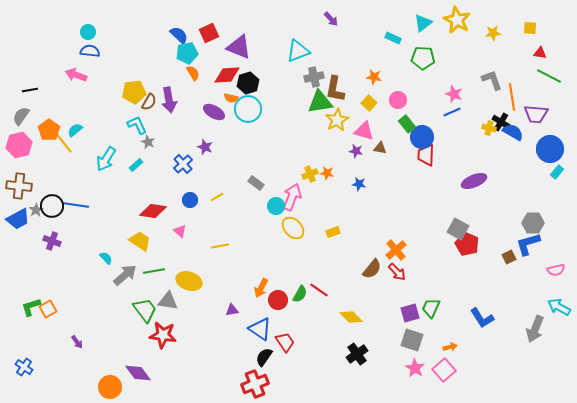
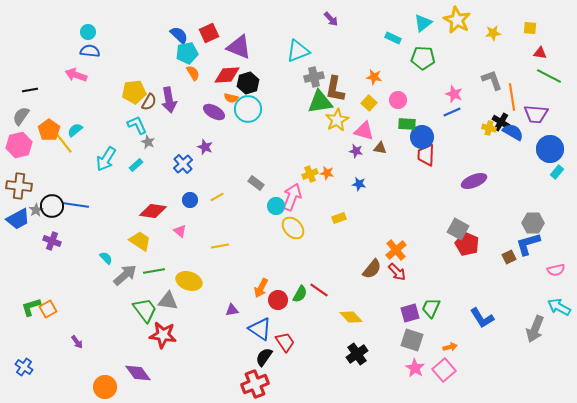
green rectangle at (407, 124): rotated 48 degrees counterclockwise
yellow rectangle at (333, 232): moved 6 px right, 14 px up
orange circle at (110, 387): moved 5 px left
